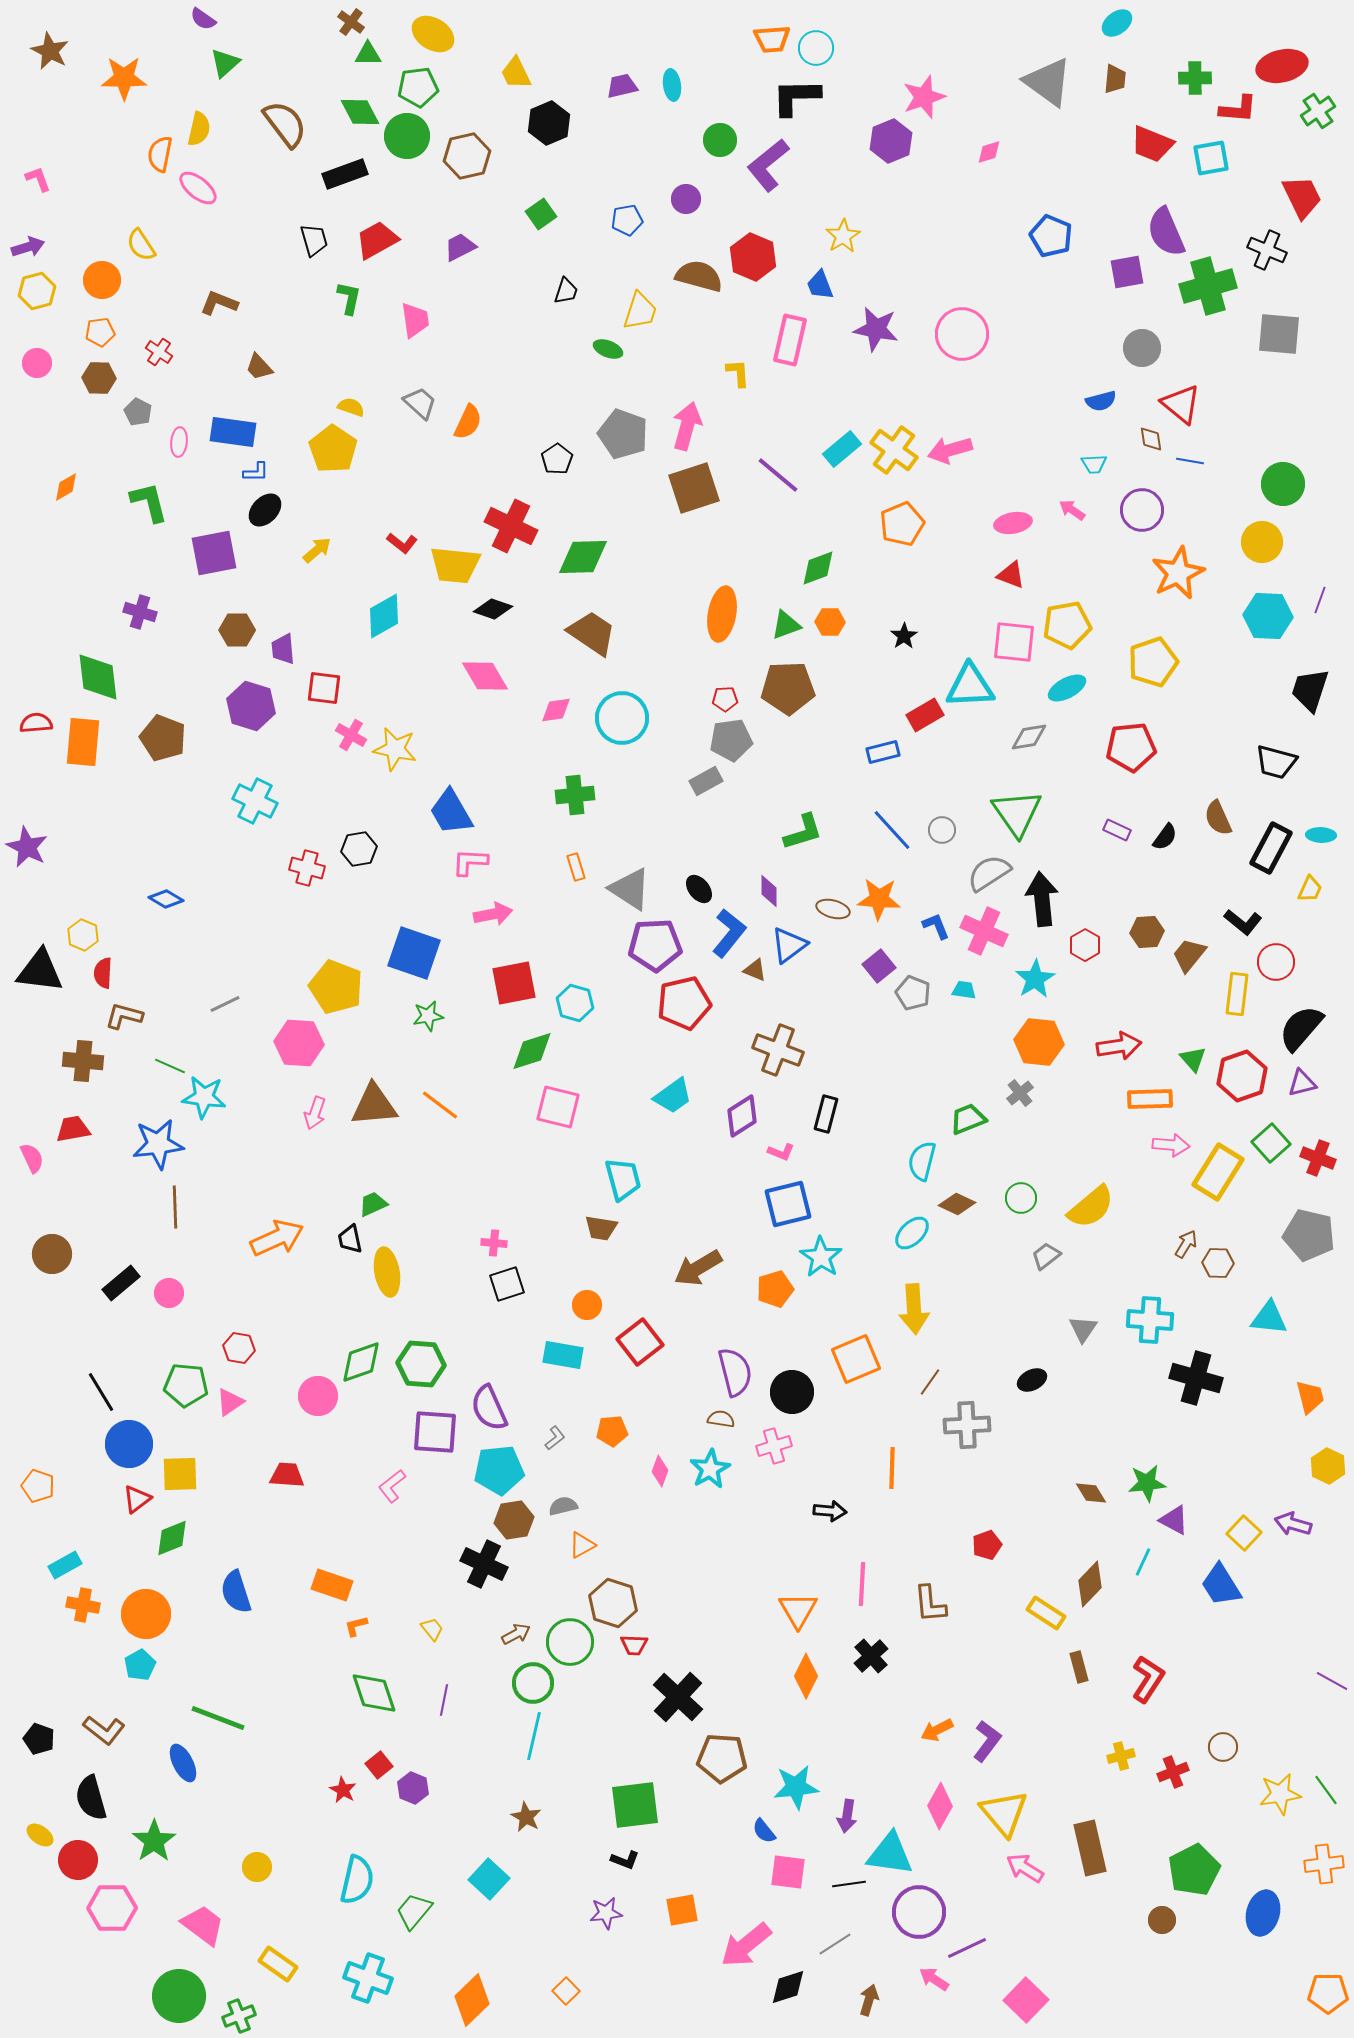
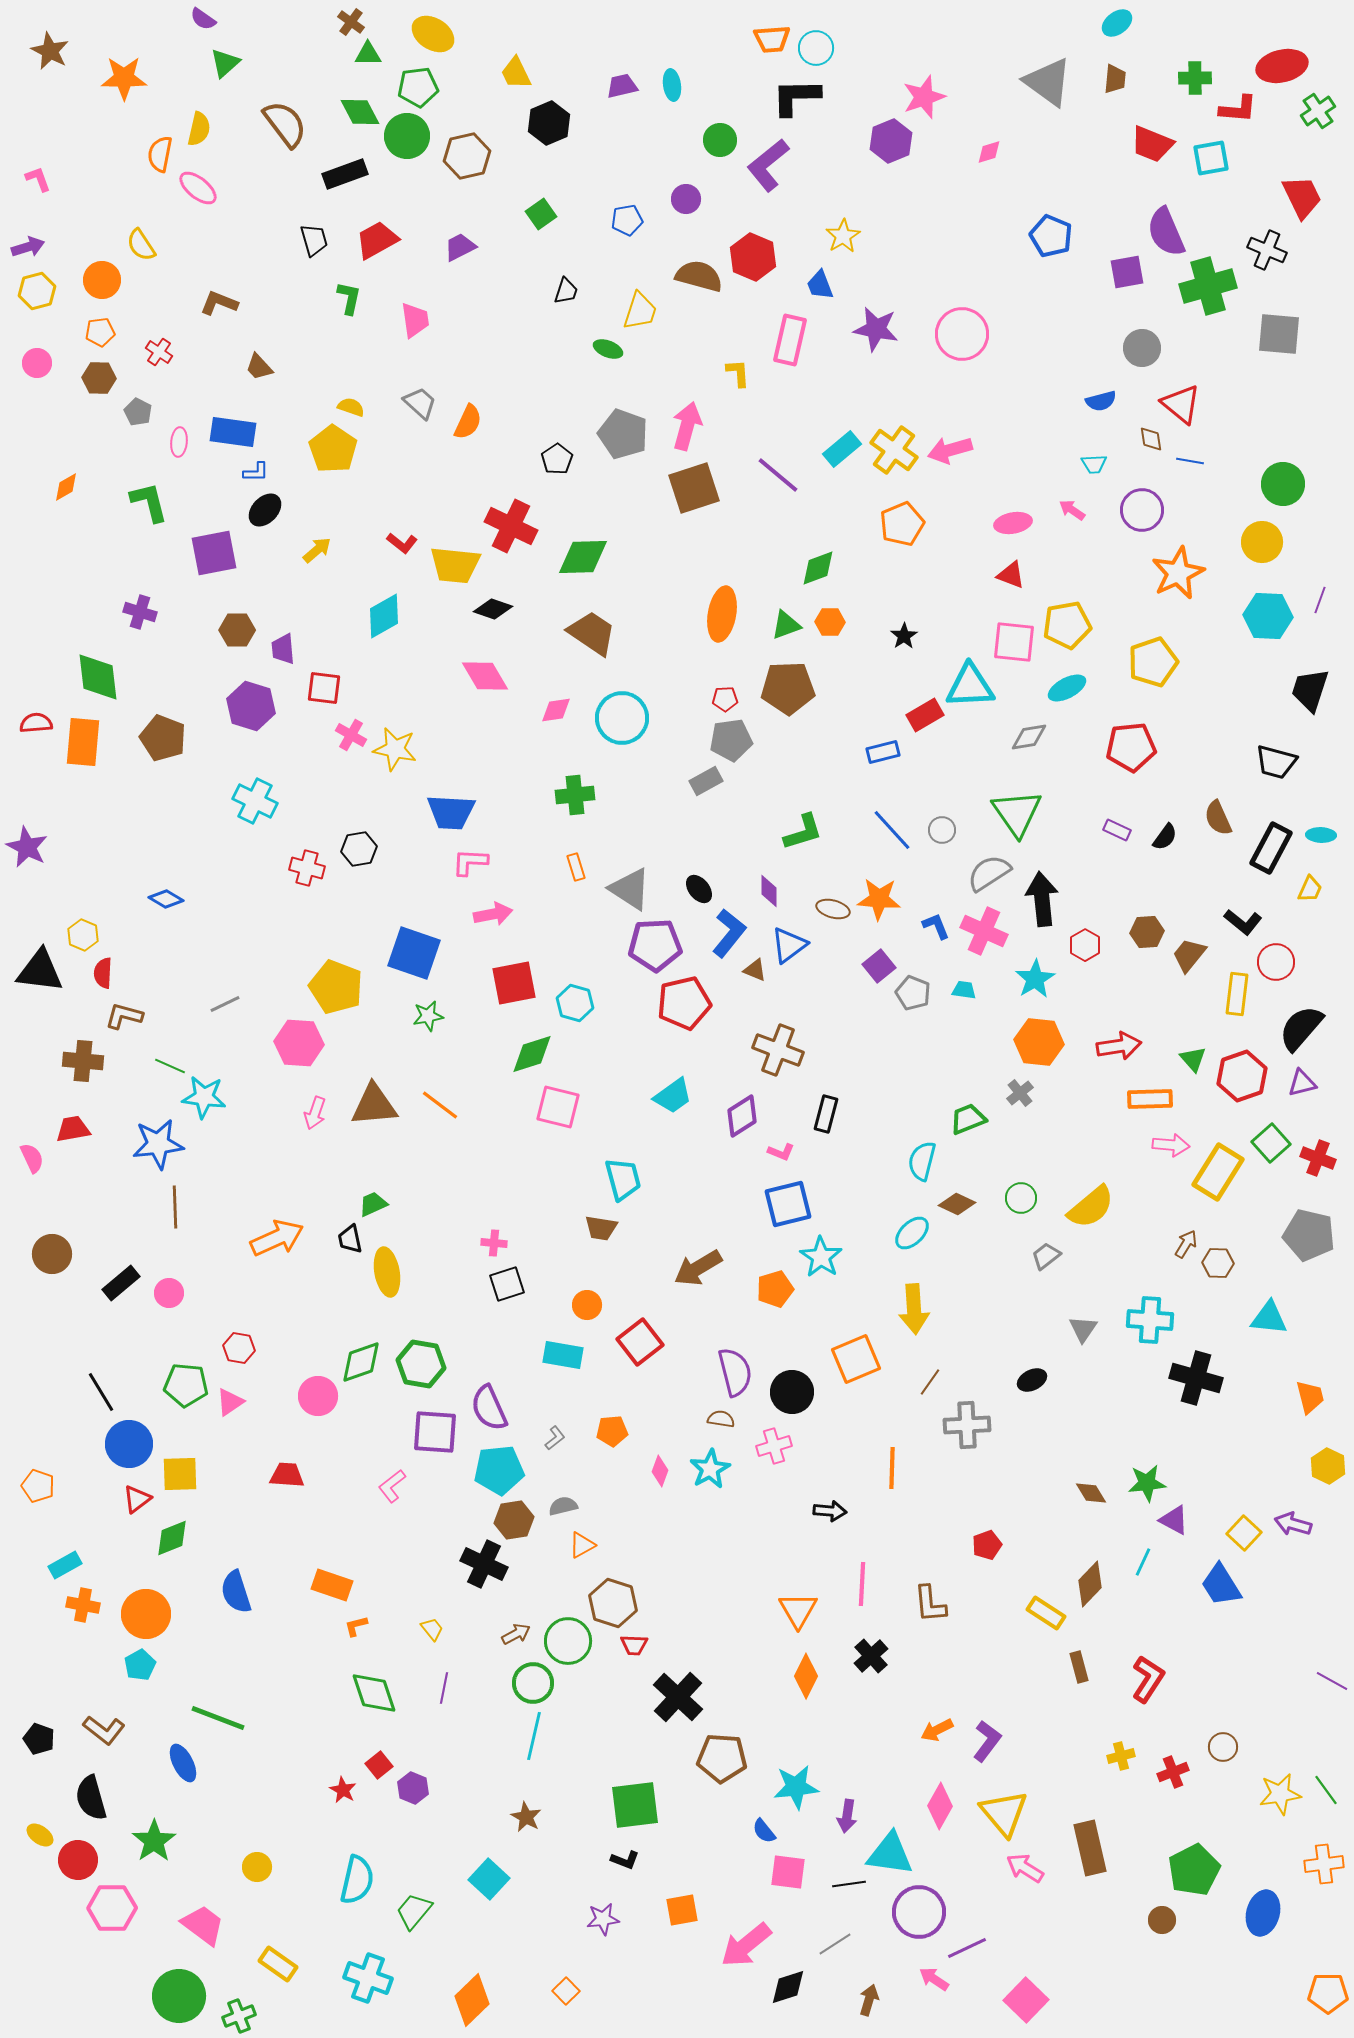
blue trapezoid at (451, 812): rotated 57 degrees counterclockwise
green diamond at (532, 1051): moved 3 px down
green hexagon at (421, 1364): rotated 6 degrees clockwise
green circle at (570, 1642): moved 2 px left, 1 px up
purple line at (444, 1700): moved 12 px up
purple star at (606, 1913): moved 3 px left, 6 px down
